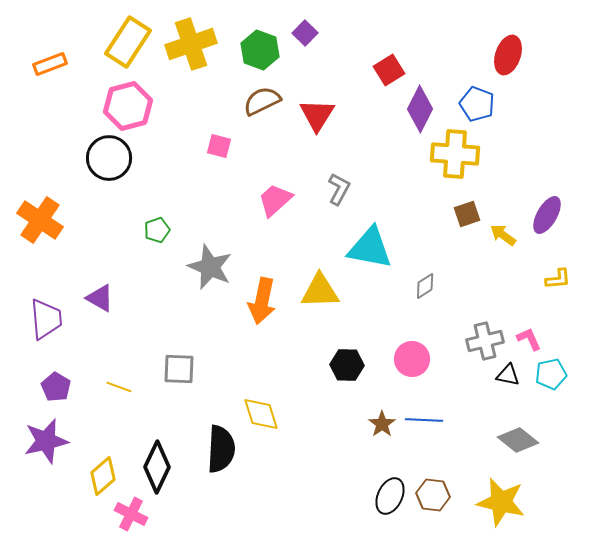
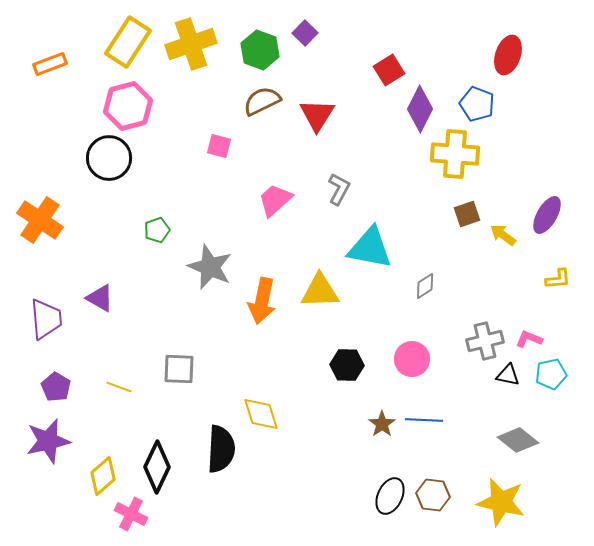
pink L-shape at (529, 339): rotated 44 degrees counterclockwise
purple star at (46, 441): moved 2 px right
